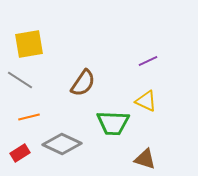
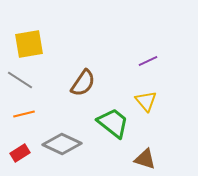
yellow triangle: rotated 25 degrees clockwise
orange line: moved 5 px left, 3 px up
green trapezoid: rotated 144 degrees counterclockwise
